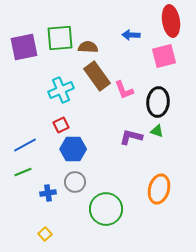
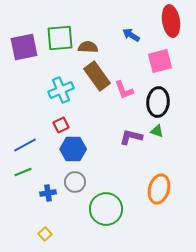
blue arrow: rotated 30 degrees clockwise
pink square: moved 4 px left, 5 px down
